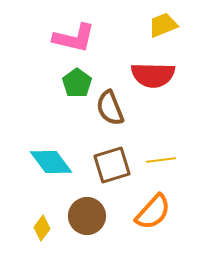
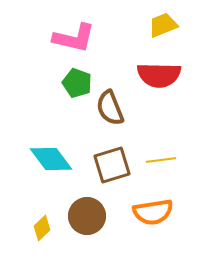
red semicircle: moved 6 px right
green pentagon: rotated 16 degrees counterclockwise
cyan diamond: moved 3 px up
orange semicircle: rotated 39 degrees clockwise
yellow diamond: rotated 10 degrees clockwise
